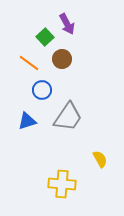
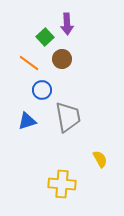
purple arrow: rotated 25 degrees clockwise
gray trapezoid: rotated 44 degrees counterclockwise
